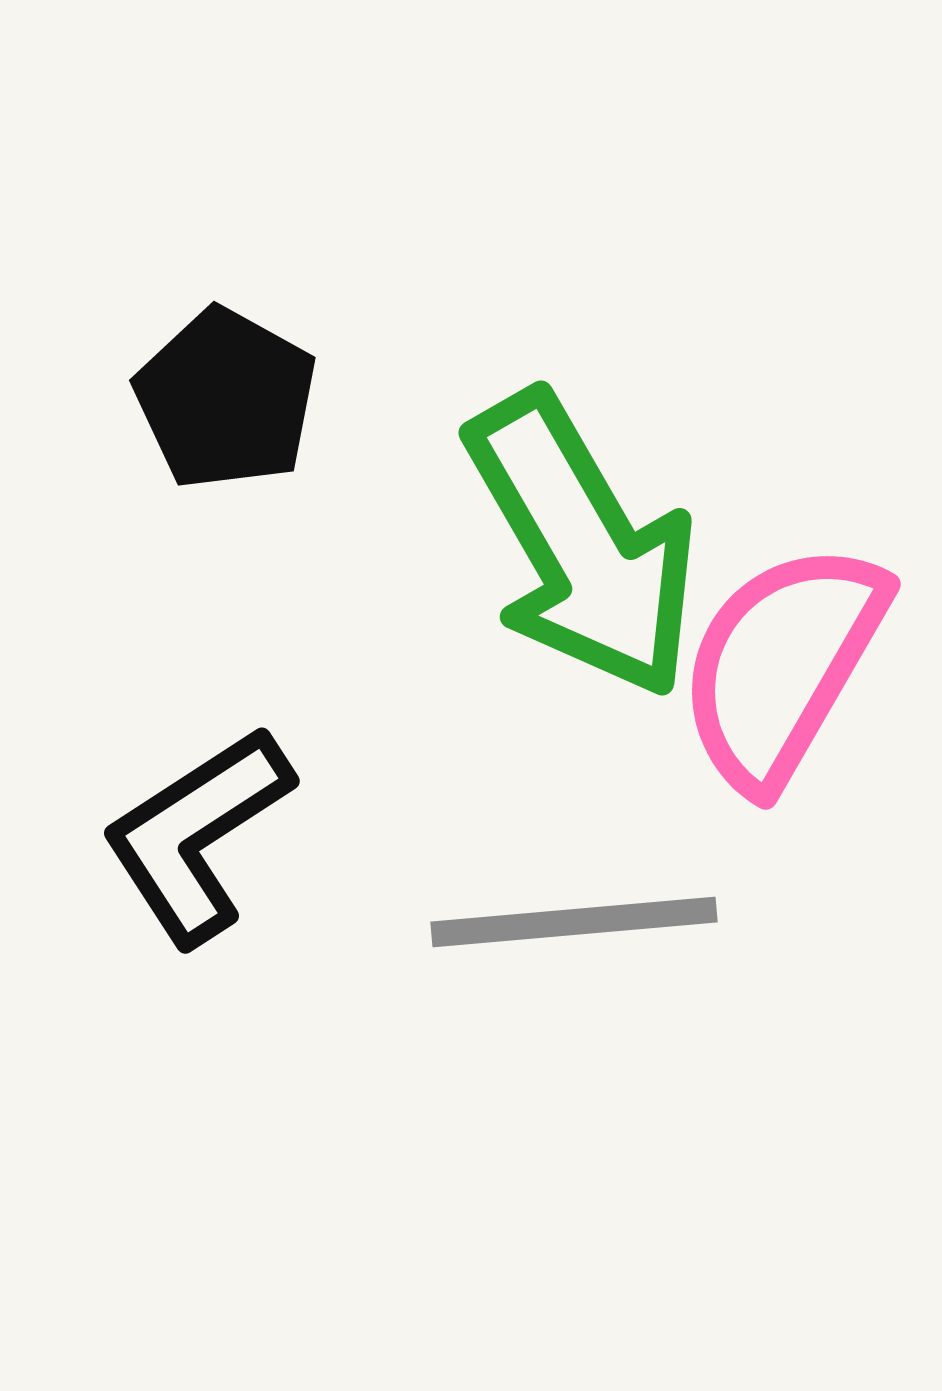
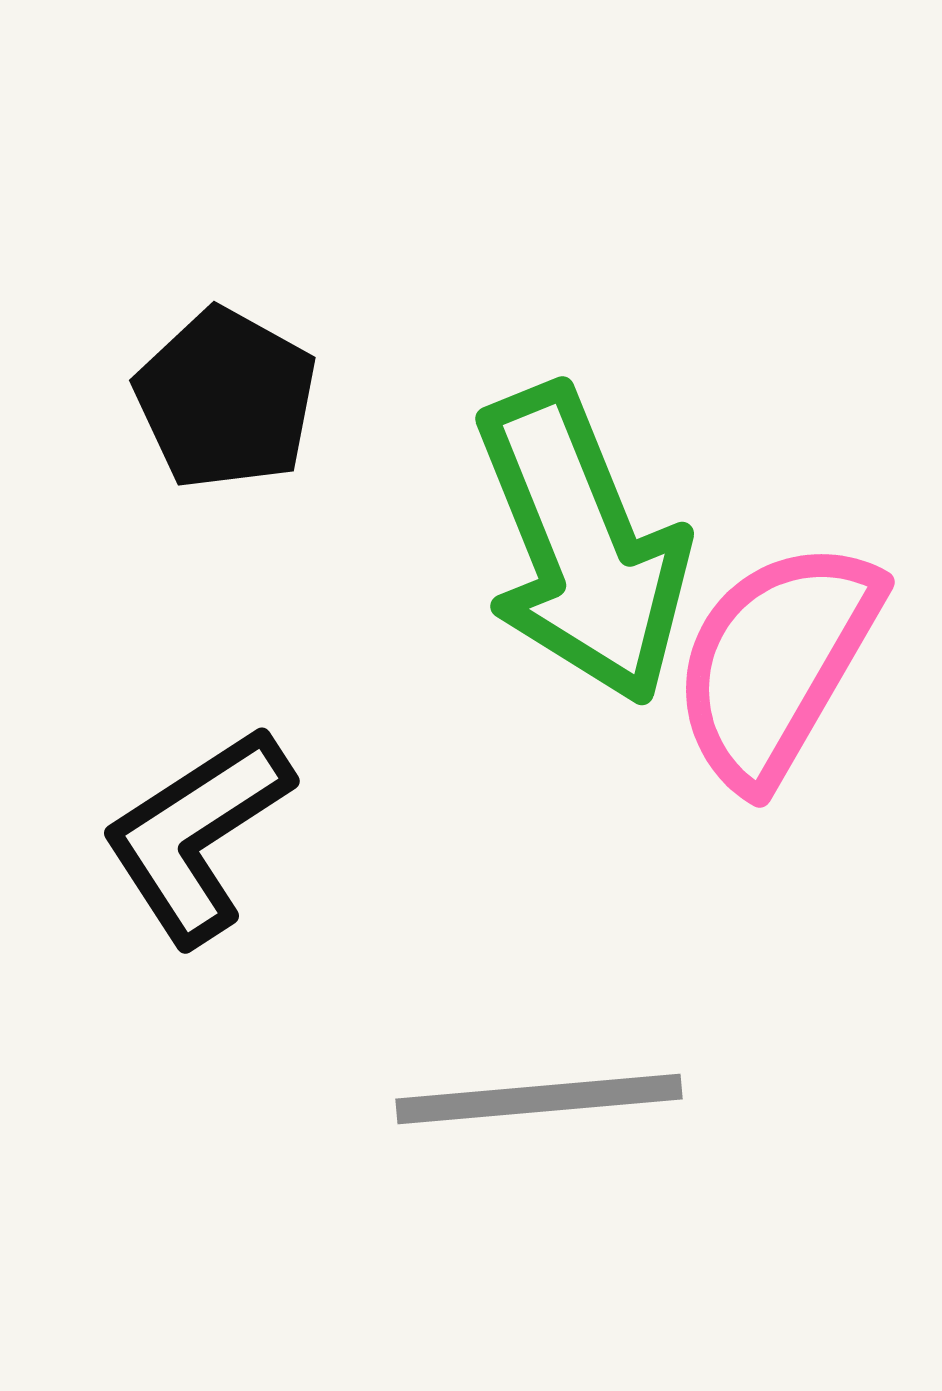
green arrow: rotated 8 degrees clockwise
pink semicircle: moved 6 px left, 2 px up
gray line: moved 35 px left, 177 px down
